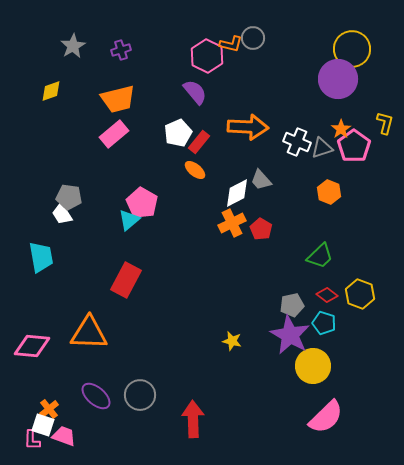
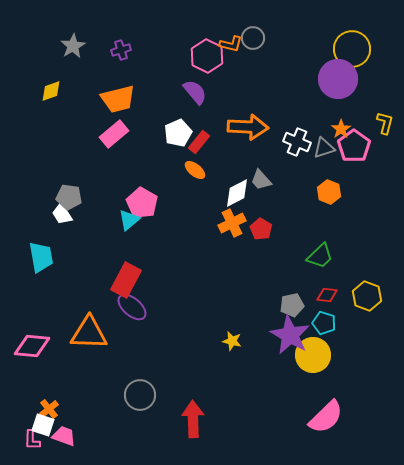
gray triangle at (322, 148): moved 2 px right
yellow hexagon at (360, 294): moved 7 px right, 2 px down
red diamond at (327, 295): rotated 30 degrees counterclockwise
yellow circle at (313, 366): moved 11 px up
purple ellipse at (96, 396): moved 36 px right, 89 px up
